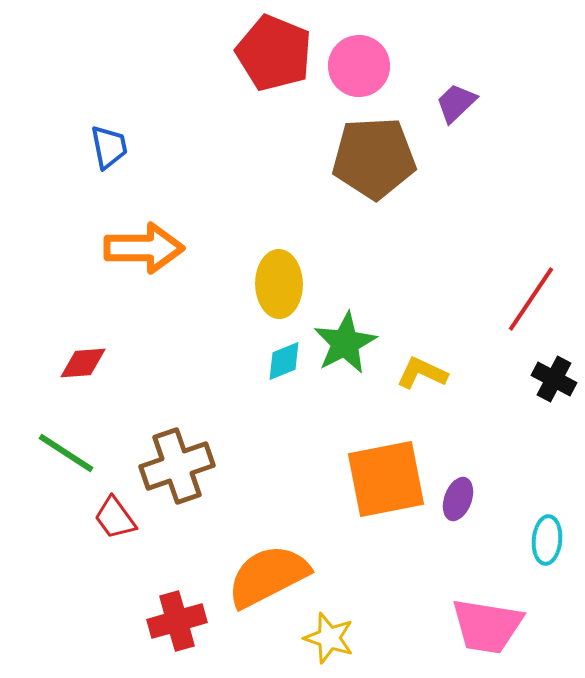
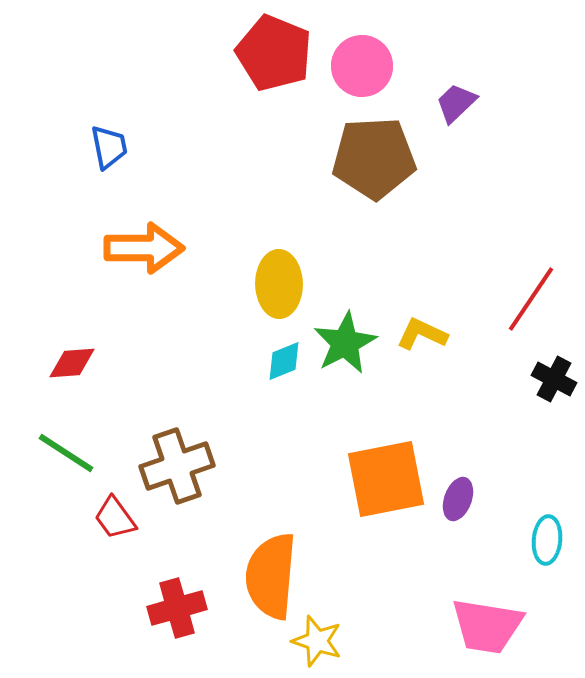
pink circle: moved 3 px right
red diamond: moved 11 px left
yellow L-shape: moved 39 px up
orange semicircle: moved 3 px right; rotated 58 degrees counterclockwise
red cross: moved 13 px up
yellow star: moved 12 px left, 3 px down
